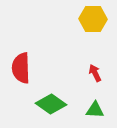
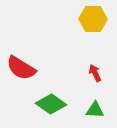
red semicircle: rotated 56 degrees counterclockwise
